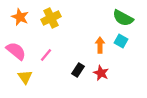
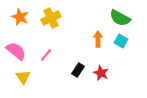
green semicircle: moved 3 px left
orange arrow: moved 2 px left, 6 px up
yellow triangle: moved 2 px left
